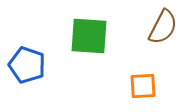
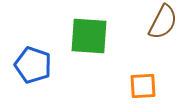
brown semicircle: moved 5 px up
blue pentagon: moved 6 px right
